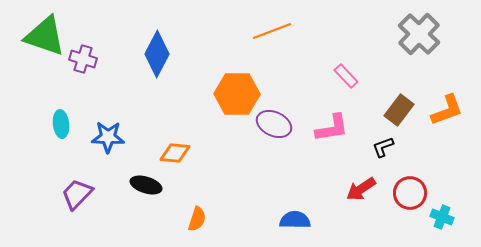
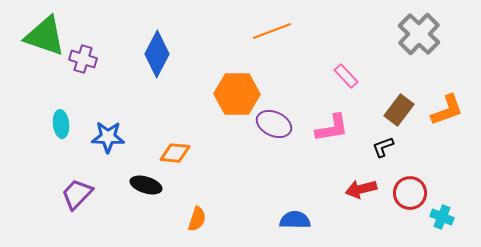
red arrow: rotated 20 degrees clockwise
